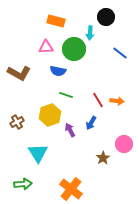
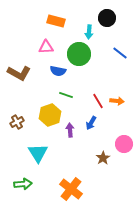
black circle: moved 1 px right, 1 px down
cyan arrow: moved 1 px left, 1 px up
green circle: moved 5 px right, 5 px down
red line: moved 1 px down
purple arrow: rotated 24 degrees clockwise
